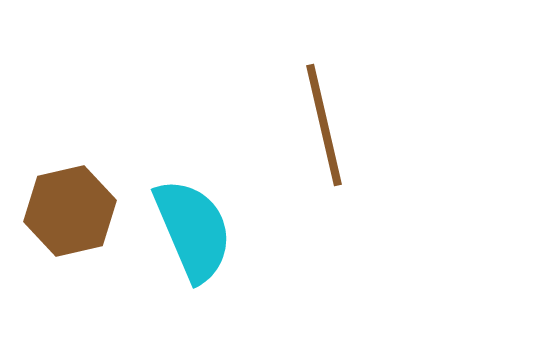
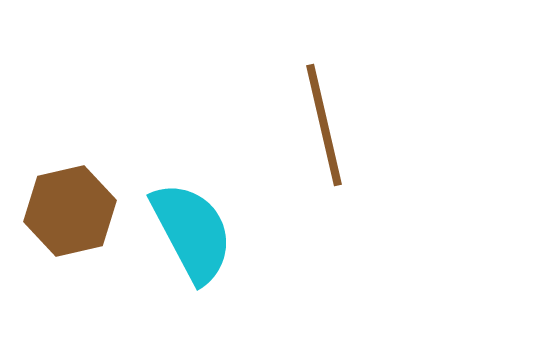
cyan semicircle: moved 1 px left, 2 px down; rotated 5 degrees counterclockwise
